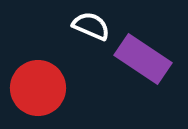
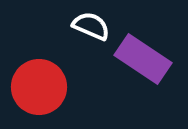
red circle: moved 1 px right, 1 px up
